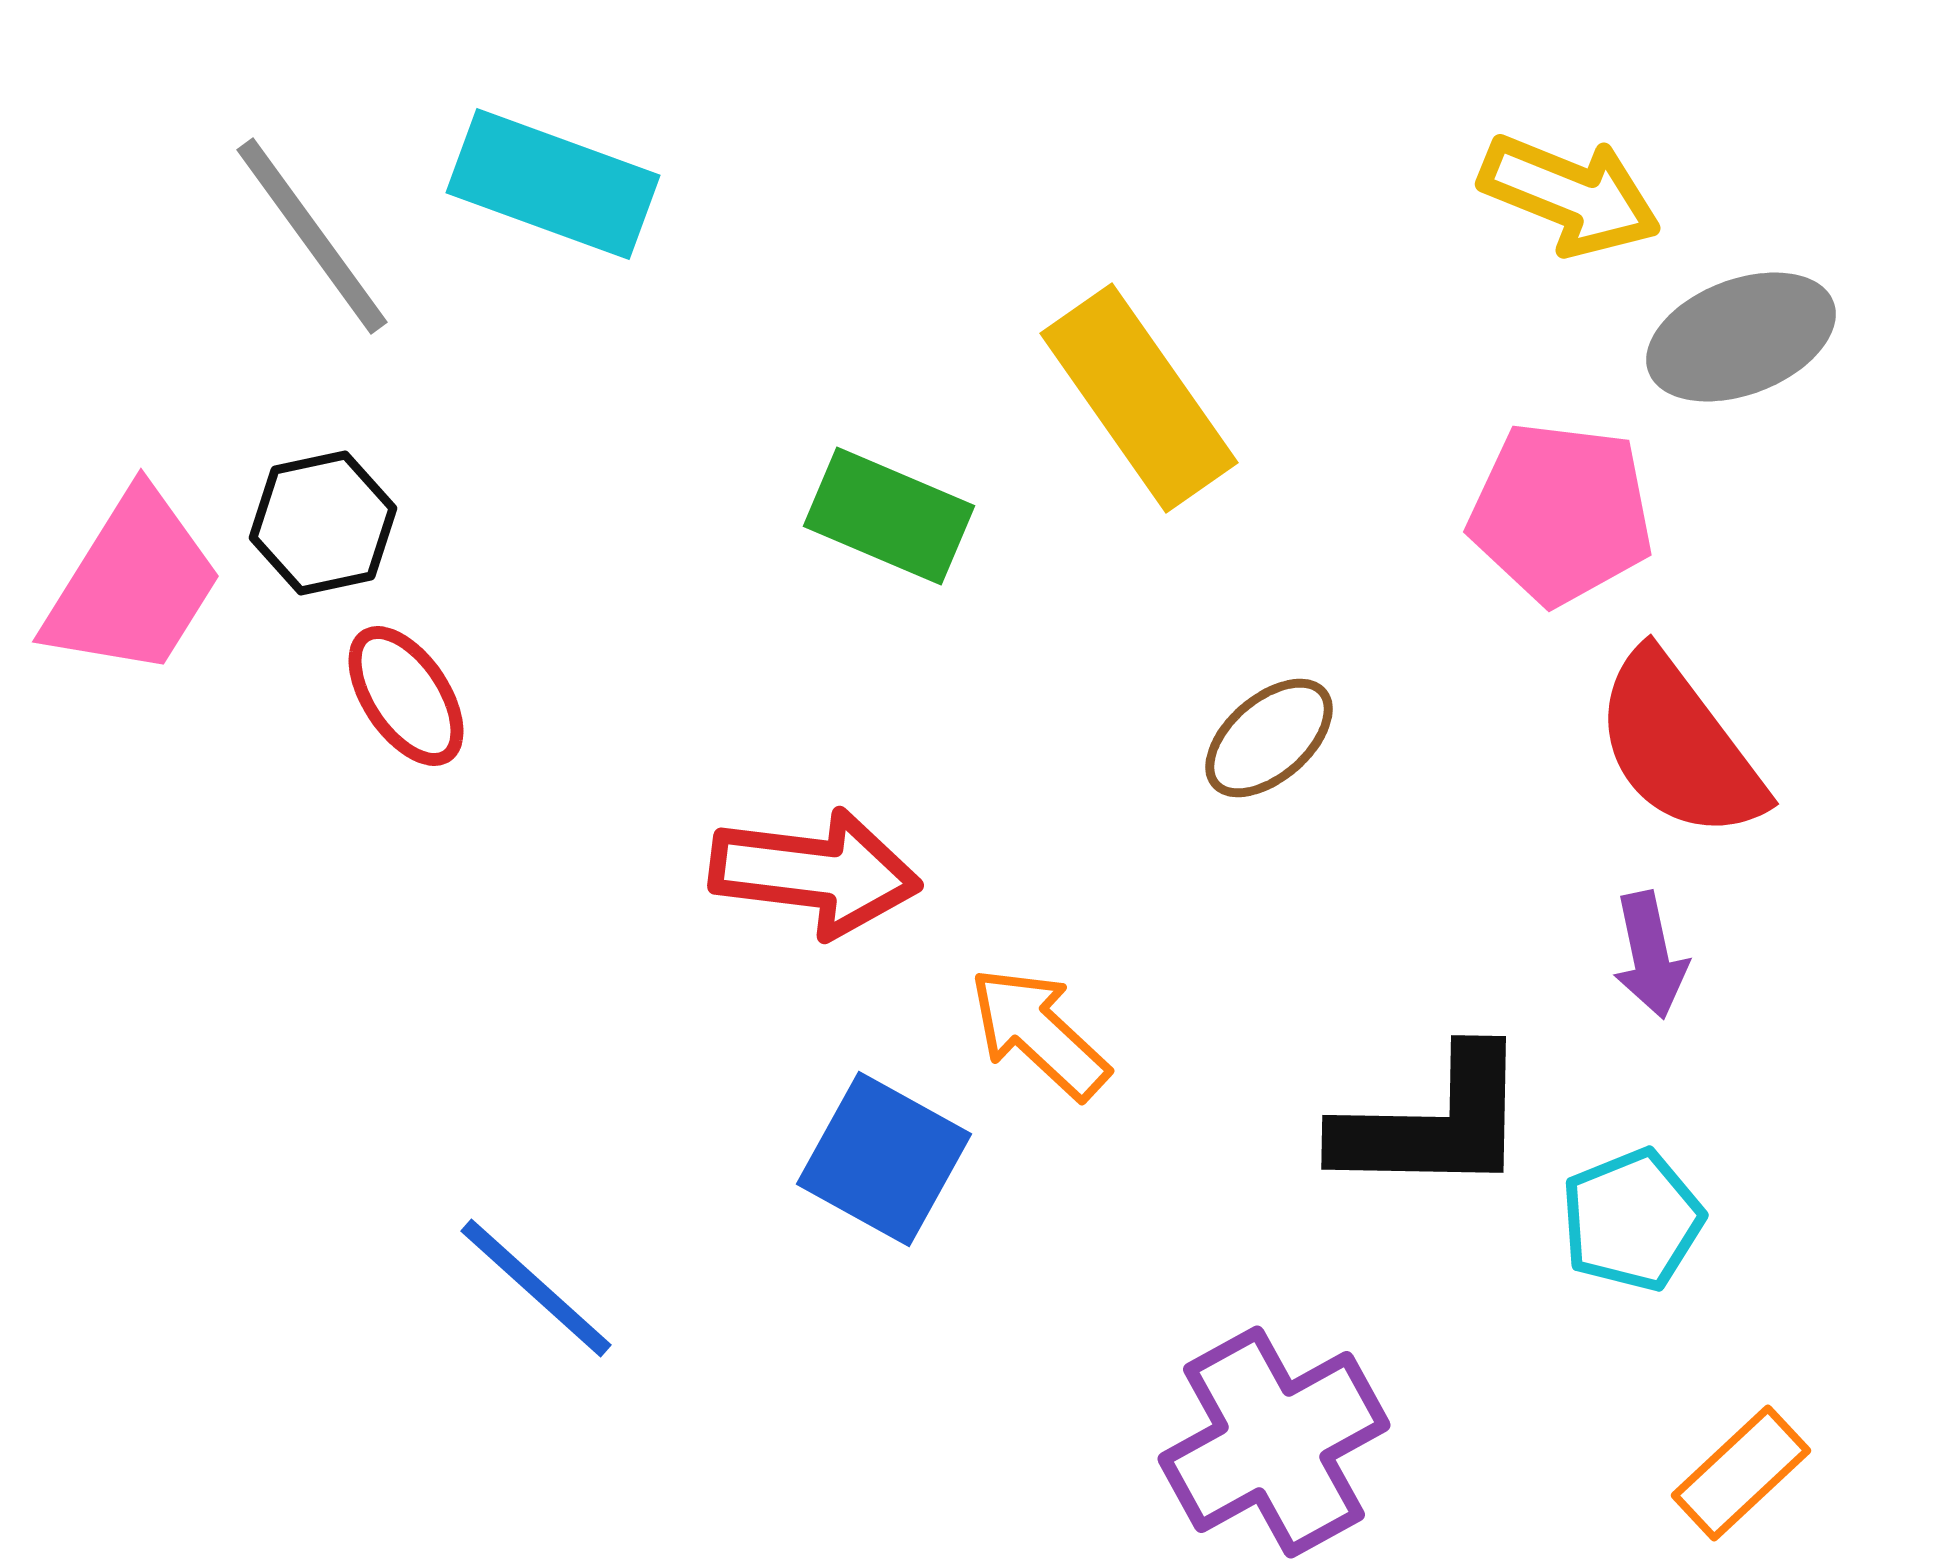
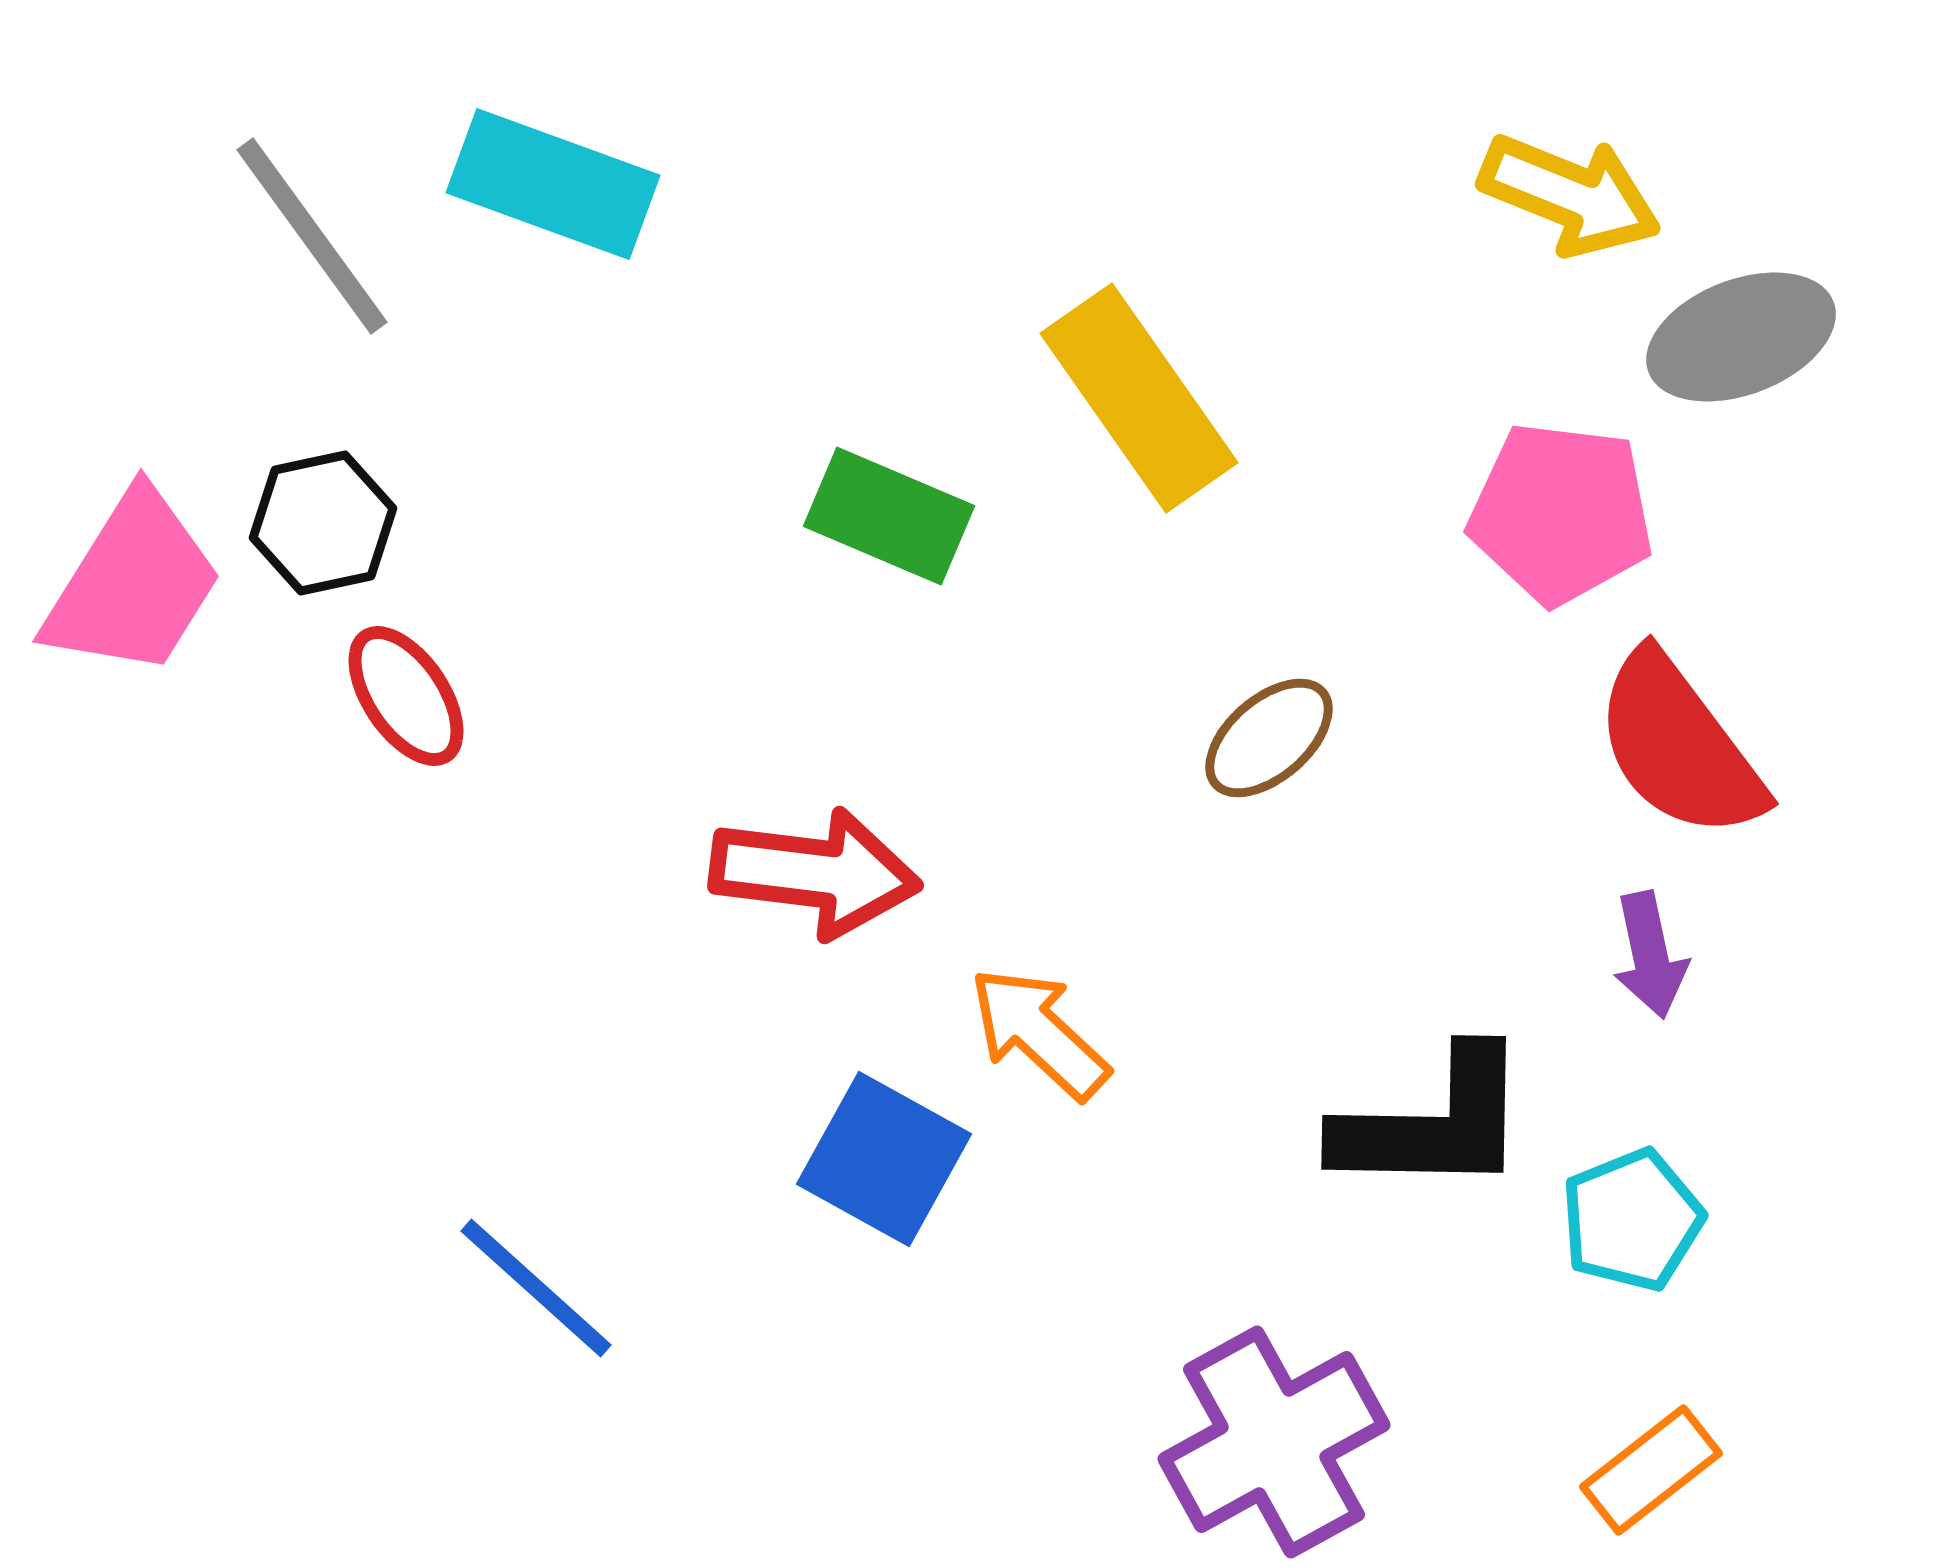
orange rectangle: moved 90 px left, 3 px up; rotated 5 degrees clockwise
